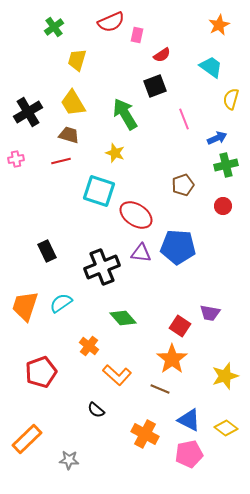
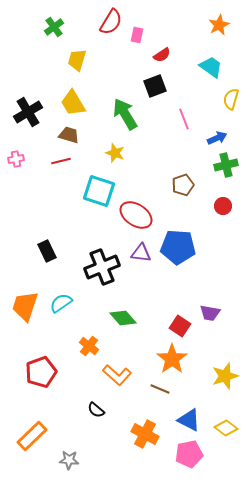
red semicircle at (111, 22): rotated 36 degrees counterclockwise
orange rectangle at (27, 439): moved 5 px right, 3 px up
